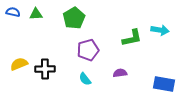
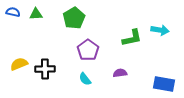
purple pentagon: rotated 20 degrees counterclockwise
